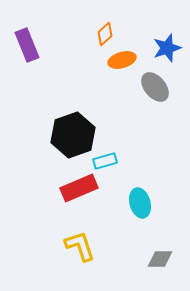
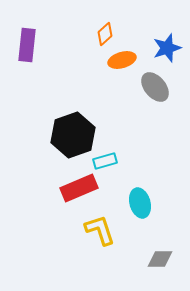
purple rectangle: rotated 28 degrees clockwise
yellow L-shape: moved 20 px right, 16 px up
